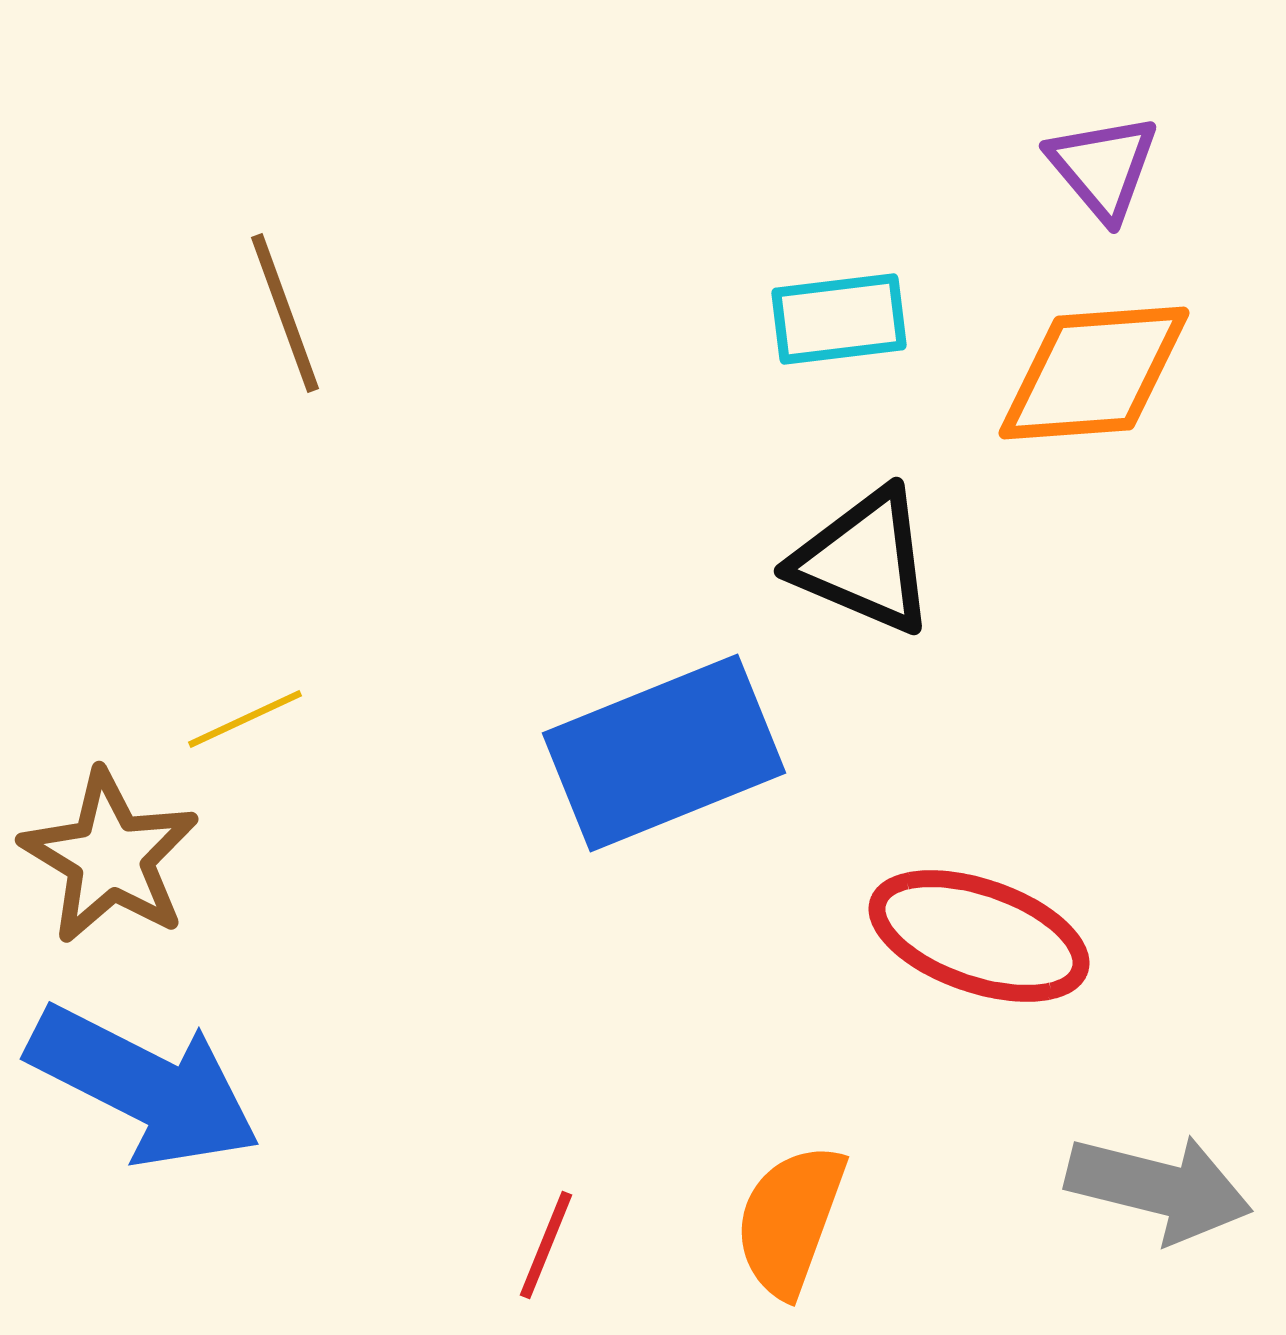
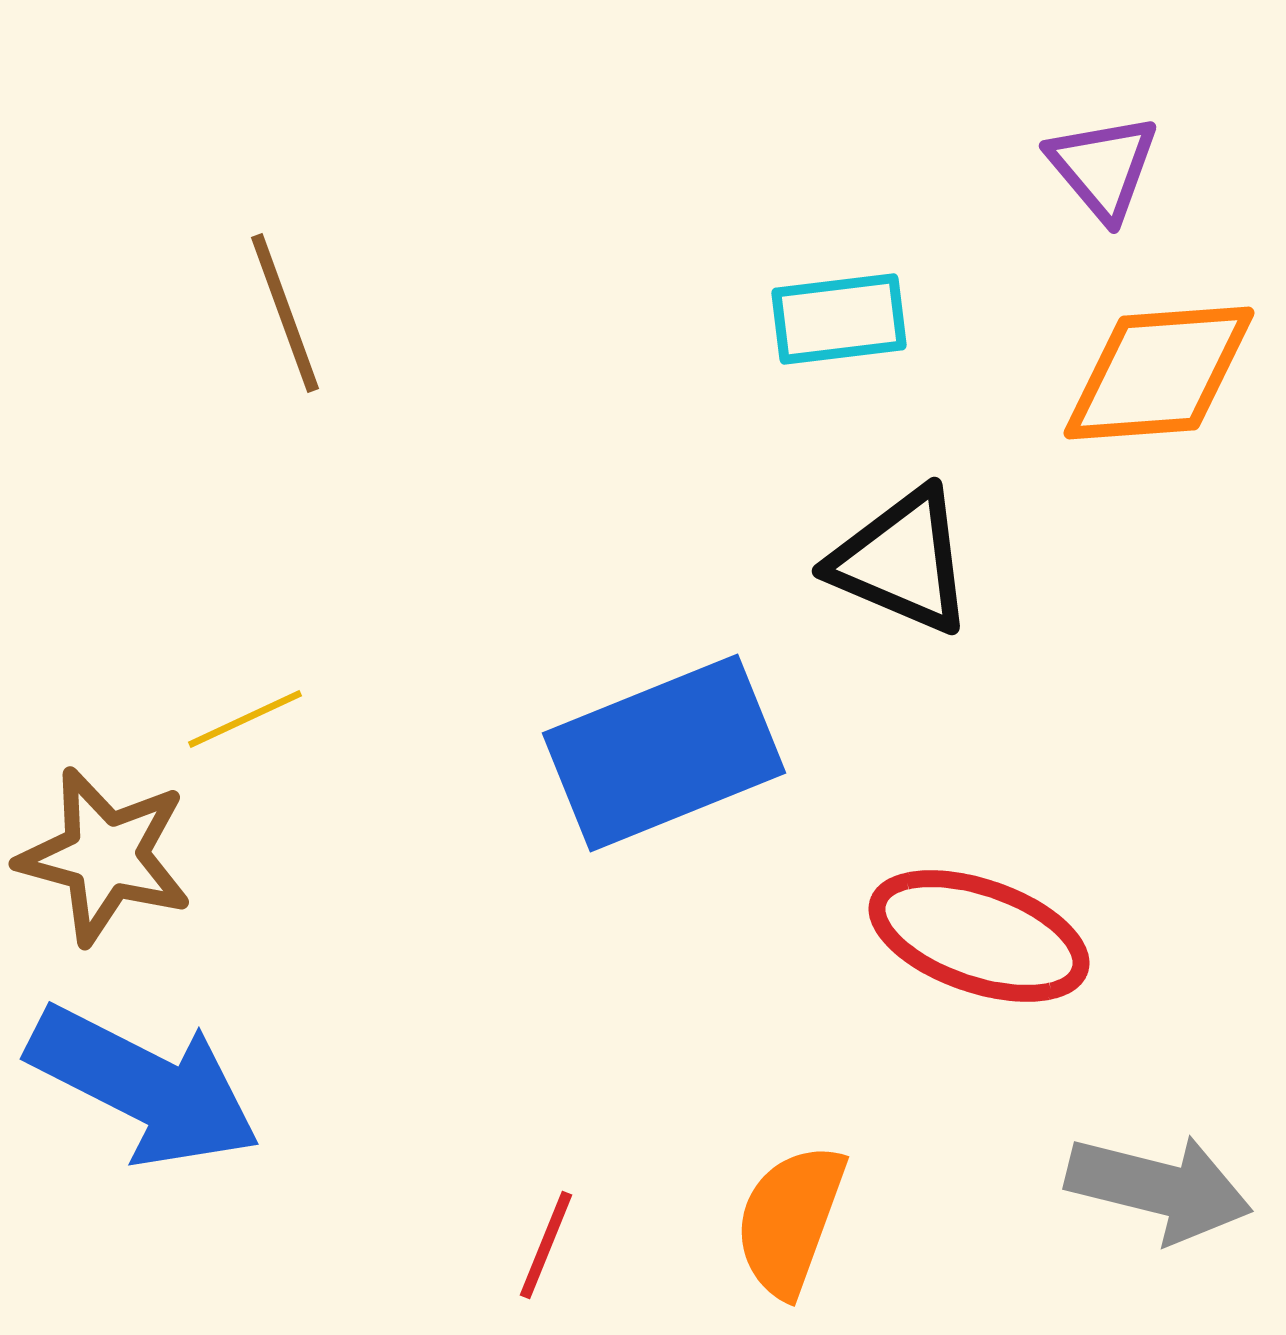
orange diamond: moved 65 px right
black triangle: moved 38 px right
brown star: moved 5 px left, 1 px up; rotated 16 degrees counterclockwise
